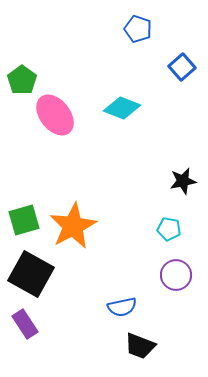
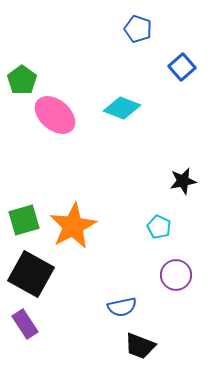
pink ellipse: rotated 12 degrees counterclockwise
cyan pentagon: moved 10 px left, 2 px up; rotated 15 degrees clockwise
